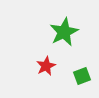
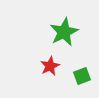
red star: moved 4 px right
